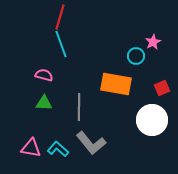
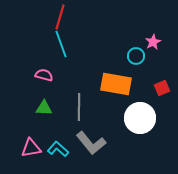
green triangle: moved 5 px down
white circle: moved 12 px left, 2 px up
pink triangle: rotated 20 degrees counterclockwise
